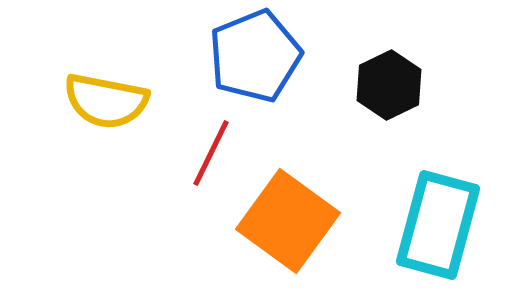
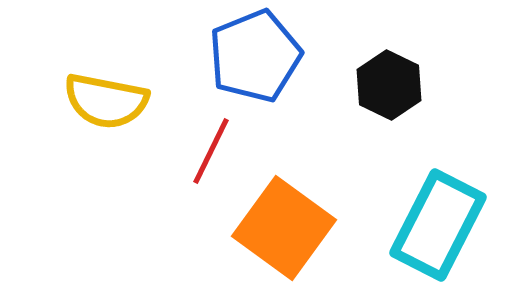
black hexagon: rotated 8 degrees counterclockwise
red line: moved 2 px up
orange square: moved 4 px left, 7 px down
cyan rectangle: rotated 12 degrees clockwise
